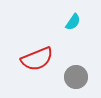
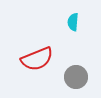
cyan semicircle: rotated 150 degrees clockwise
